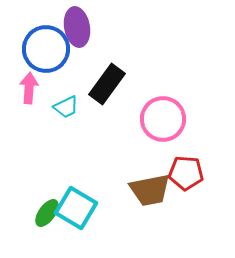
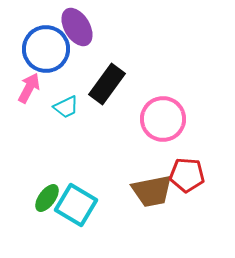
purple ellipse: rotated 21 degrees counterclockwise
pink arrow: rotated 24 degrees clockwise
red pentagon: moved 1 px right, 2 px down
brown trapezoid: moved 2 px right, 1 px down
cyan square: moved 3 px up
green ellipse: moved 15 px up
